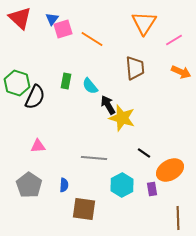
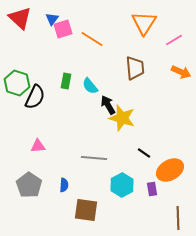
brown square: moved 2 px right, 1 px down
